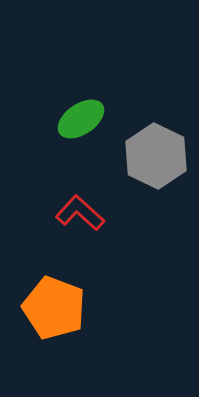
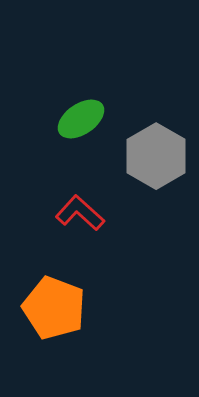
gray hexagon: rotated 4 degrees clockwise
